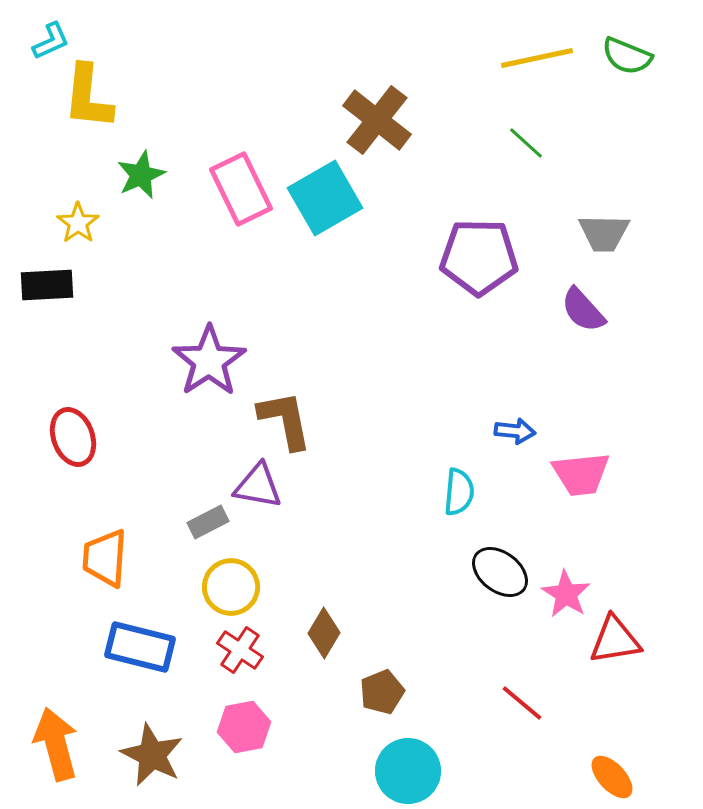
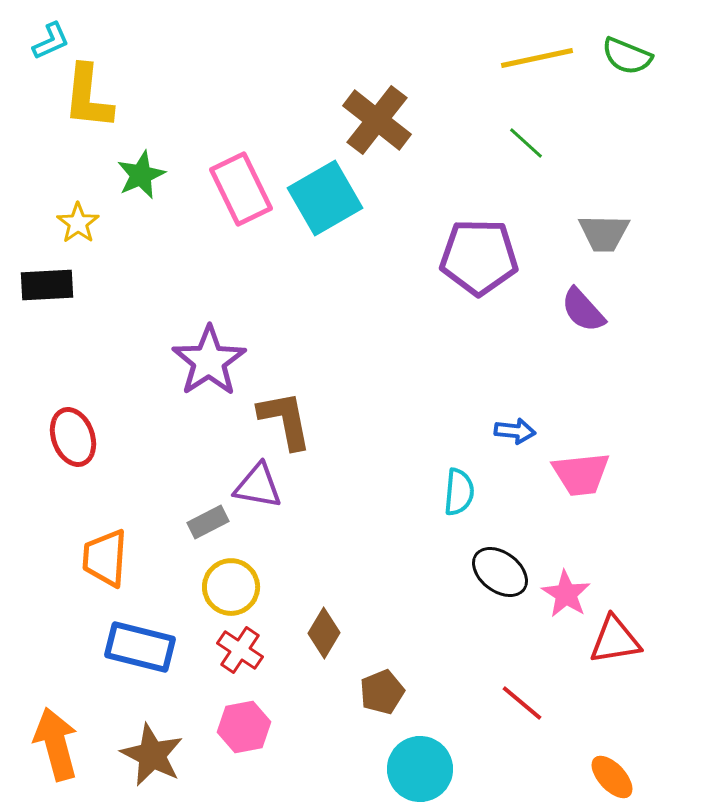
cyan circle: moved 12 px right, 2 px up
